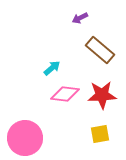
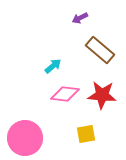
cyan arrow: moved 1 px right, 2 px up
red star: rotated 8 degrees clockwise
yellow square: moved 14 px left
